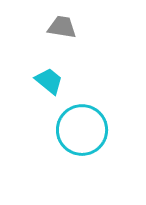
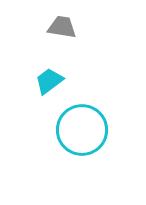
cyan trapezoid: rotated 76 degrees counterclockwise
